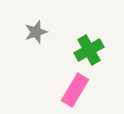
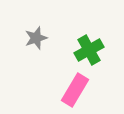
gray star: moved 6 px down
